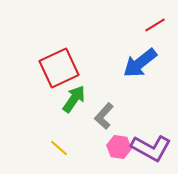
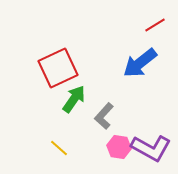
red square: moved 1 px left
